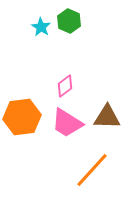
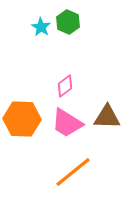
green hexagon: moved 1 px left, 1 px down
orange hexagon: moved 2 px down; rotated 9 degrees clockwise
orange line: moved 19 px left, 2 px down; rotated 9 degrees clockwise
